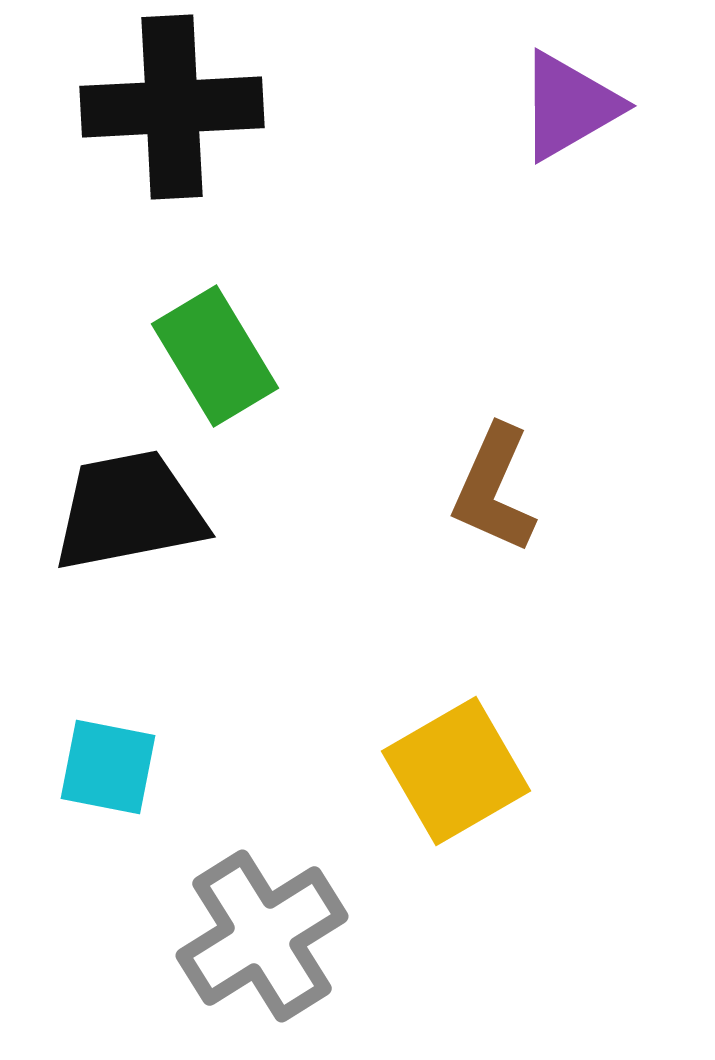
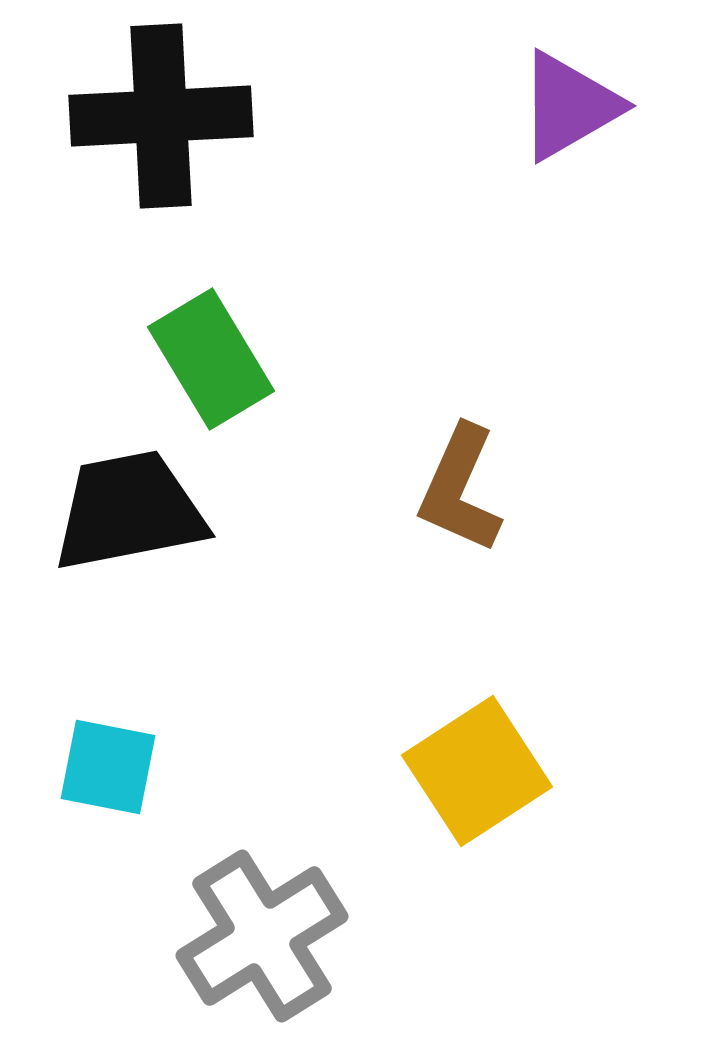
black cross: moved 11 px left, 9 px down
green rectangle: moved 4 px left, 3 px down
brown L-shape: moved 34 px left
yellow square: moved 21 px right; rotated 3 degrees counterclockwise
